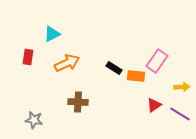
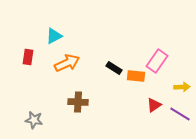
cyan triangle: moved 2 px right, 2 px down
